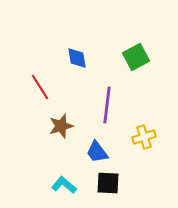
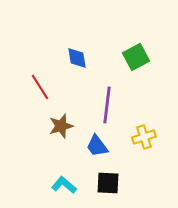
blue trapezoid: moved 6 px up
